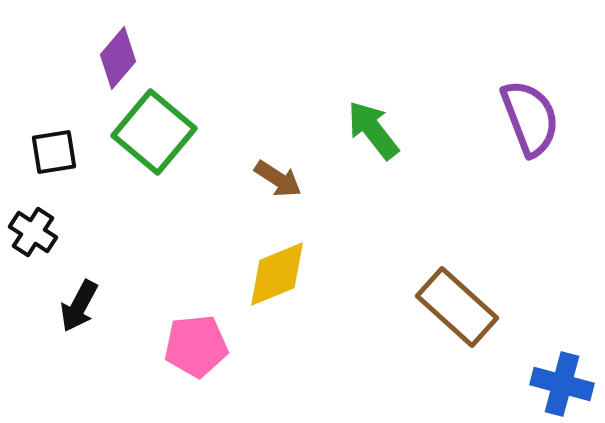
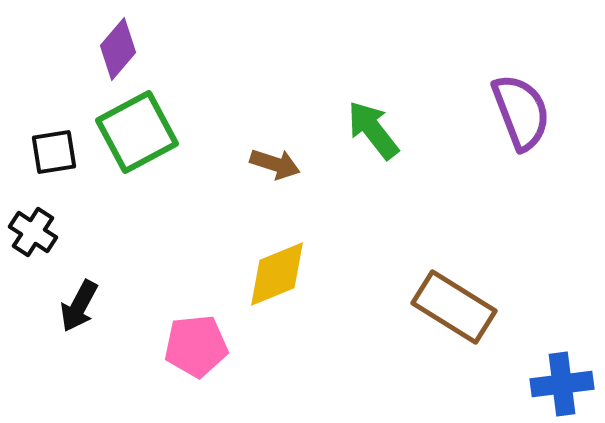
purple diamond: moved 9 px up
purple semicircle: moved 9 px left, 6 px up
green square: moved 17 px left; rotated 22 degrees clockwise
brown arrow: moved 3 px left, 15 px up; rotated 15 degrees counterclockwise
brown rectangle: moved 3 px left; rotated 10 degrees counterclockwise
blue cross: rotated 22 degrees counterclockwise
